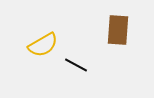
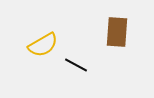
brown rectangle: moved 1 px left, 2 px down
